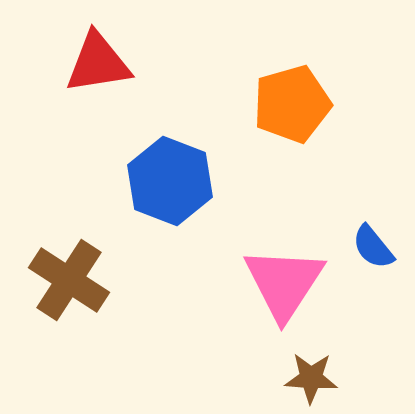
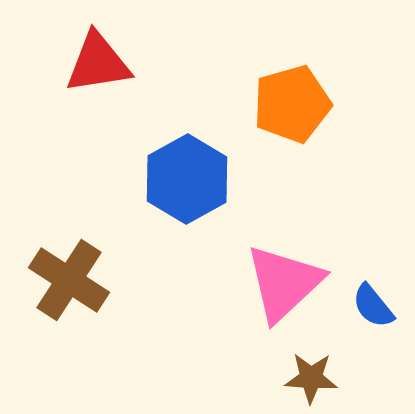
blue hexagon: moved 17 px right, 2 px up; rotated 10 degrees clockwise
blue semicircle: moved 59 px down
pink triangle: rotated 14 degrees clockwise
